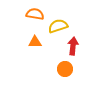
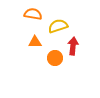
orange semicircle: moved 2 px left
orange circle: moved 10 px left, 11 px up
